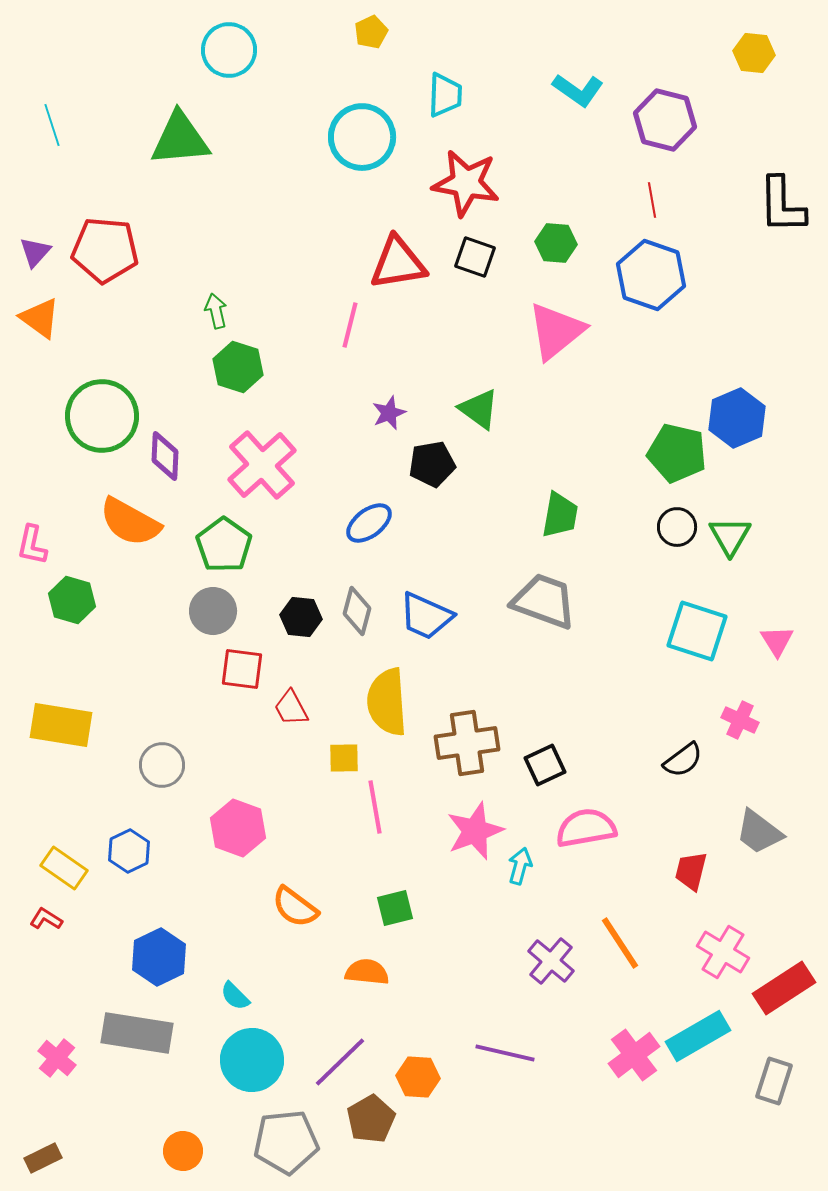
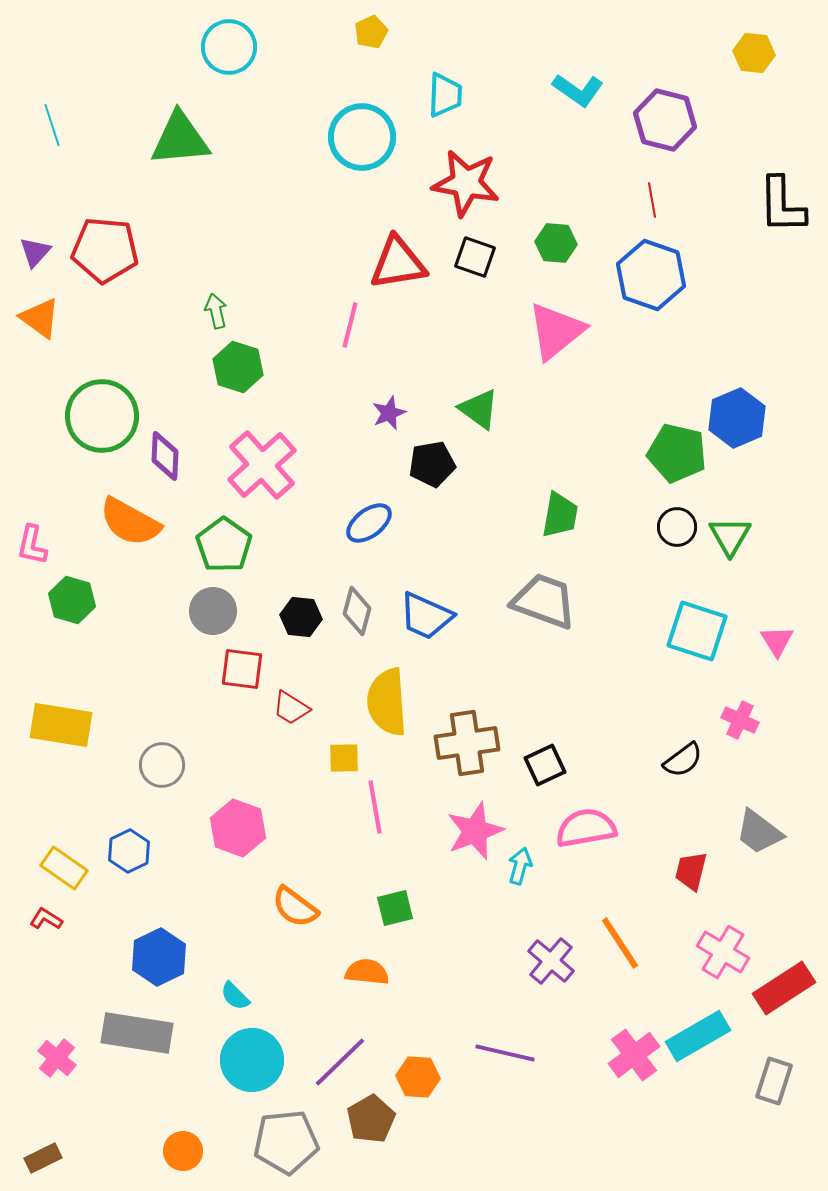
cyan circle at (229, 50): moved 3 px up
red trapezoid at (291, 708): rotated 30 degrees counterclockwise
